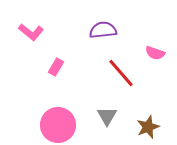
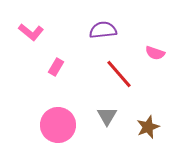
red line: moved 2 px left, 1 px down
